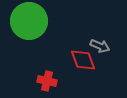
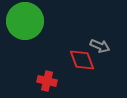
green circle: moved 4 px left
red diamond: moved 1 px left
